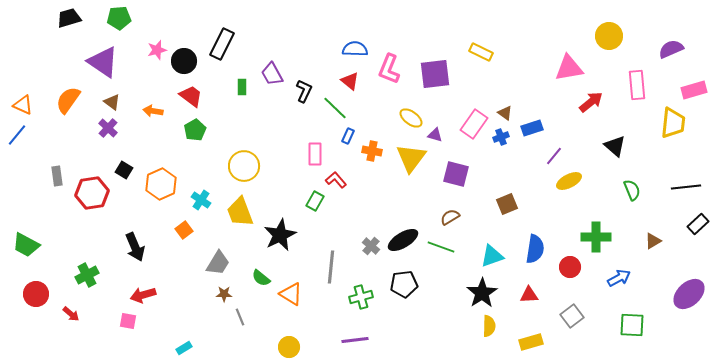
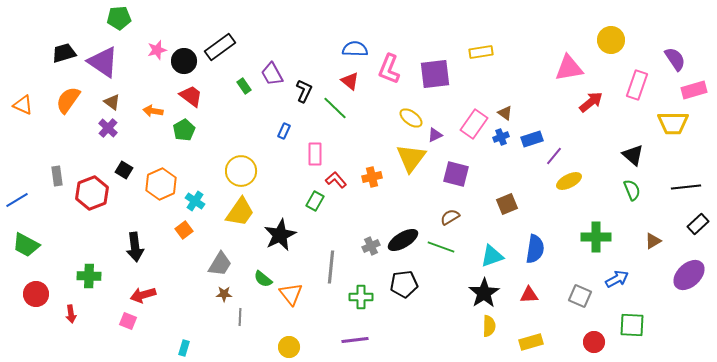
black trapezoid at (69, 18): moved 5 px left, 35 px down
yellow circle at (609, 36): moved 2 px right, 4 px down
black rectangle at (222, 44): moved 2 px left, 3 px down; rotated 28 degrees clockwise
purple semicircle at (671, 49): moved 4 px right, 10 px down; rotated 80 degrees clockwise
yellow rectangle at (481, 52): rotated 35 degrees counterclockwise
pink rectangle at (637, 85): rotated 24 degrees clockwise
green rectangle at (242, 87): moved 2 px right, 1 px up; rotated 35 degrees counterclockwise
yellow trapezoid at (673, 123): rotated 84 degrees clockwise
blue rectangle at (532, 128): moved 11 px down
green pentagon at (195, 130): moved 11 px left
blue line at (17, 135): moved 65 px down; rotated 20 degrees clockwise
purple triangle at (435, 135): rotated 42 degrees counterclockwise
blue rectangle at (348, 136): moved 64 px left, 5 px up
black triangle at (615, 146): moved 18 px right, 9 px down
orange cross at (372, 151): moved 26 px down; rotated 24 degrees counterclockwise
yellow circle at (244, 166): moved 3 px left, 5 px down
red hexagon at (92, 193): rotated 12 degrees counterclockwise
cyan cross at (201, 200): moved 6 px left, 1 px down
yellow trapezoid at (240, 212): rotated 124 degrees counterclockwise
gray cross at (371, 246): rotated 24 degrees clockwise
black arrow at (135, 247): rotated 16 degrees clockwise
gray trapezoid at (218, 263): moved 2 px right, 1 px down
red circle at (570, 267): moved 24 px right, 75 px down
green cross at (87, 275): moved 2 px right, 1 px down; rotated 30 degrees clockwise
green semicircle at (261, 278): moved 2 px right, 1 px down
blue arrow at (619, 278): moved 2 px left, 1 px down
black star at (482, 293): moved 2 px right
orange triangle at (291, 294): rotated 20 degrees clockwise
purple ellipse at (689, 294): moved 19 px up
green cross at (361, 297): rotated 15 degrees clockwise
red arrow at (71, 314): rotated 42 degrees clockwise
gray square at (572, 316): moved 8 px right, 20 px up; rotated 30 degrees counterclockwise
gray line at (240, 317): rotated 24 degrees clockwise
pink square at (128, 321): rotated 12 degrees clockwise
cyan rectangle at (184, 348): rotated 42 degrees counterclockwise
